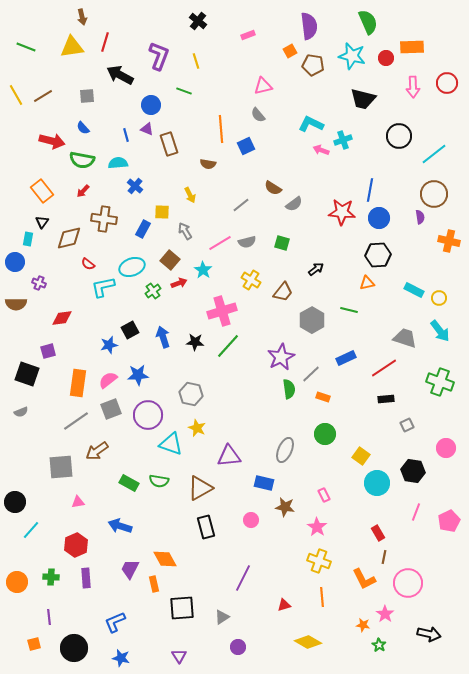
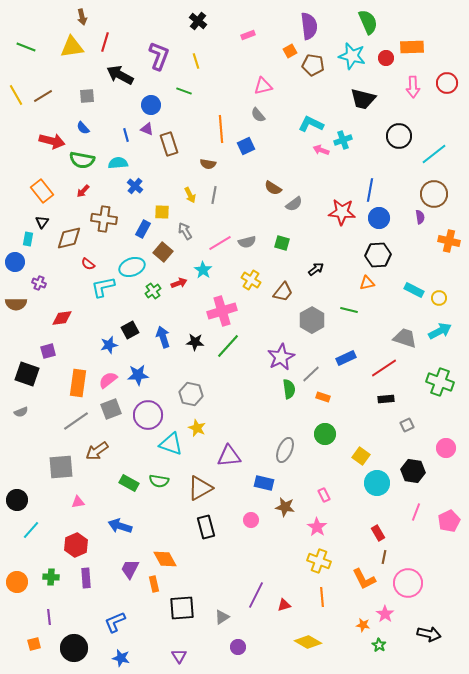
gray line at (241, 205): moved 27 px left, 10 px up; rotated 42 degrees counterclockwise
brown square at (170, 260): moved 7 px left, 8 px up
cyan arrow at (440, 331): rotated 80 degrees counterclockwise
black circle at (15, 502): moved 2 px right, 2 px up
purple line at (243, 578): moved 13 px right, 17 px down
